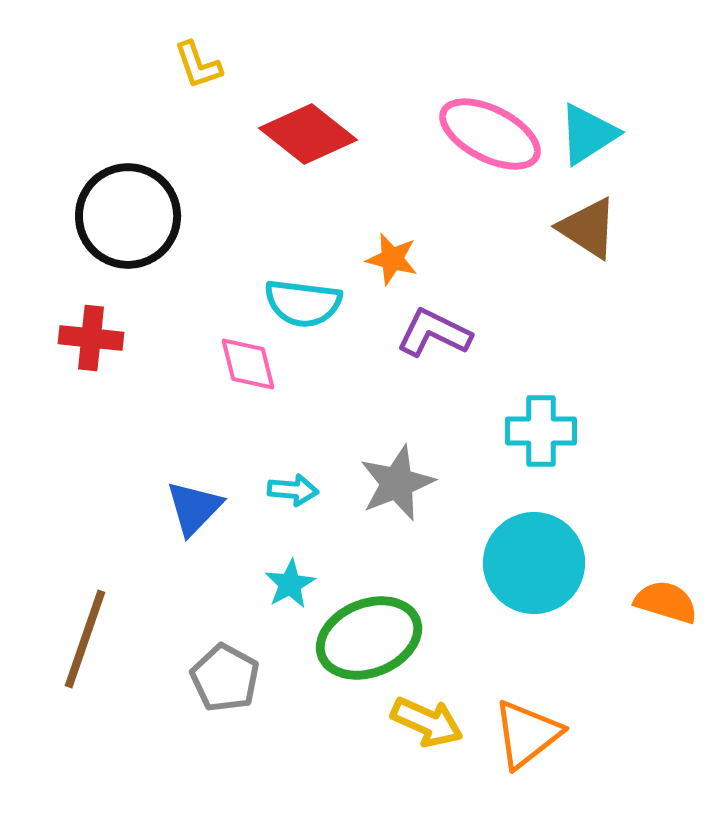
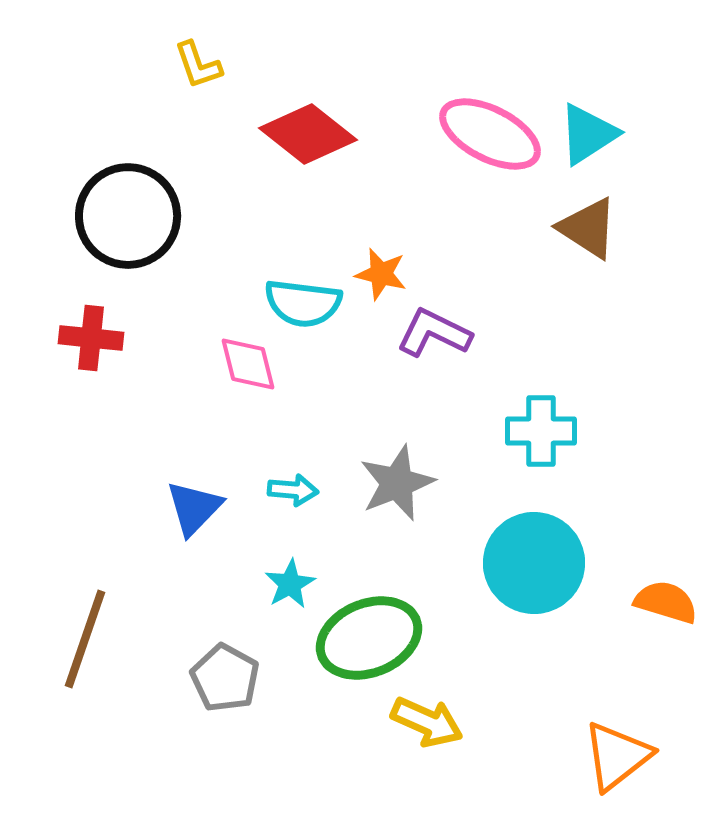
orange star: moved 11 px left, 15 px down
orange triangle: moved 90 px right, 22 px down
